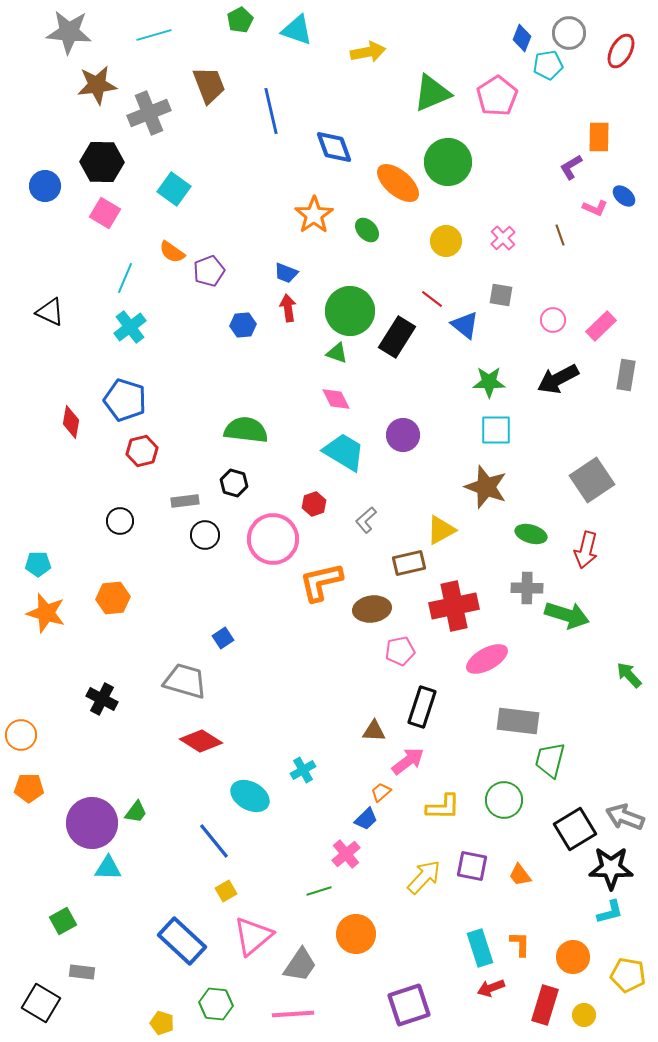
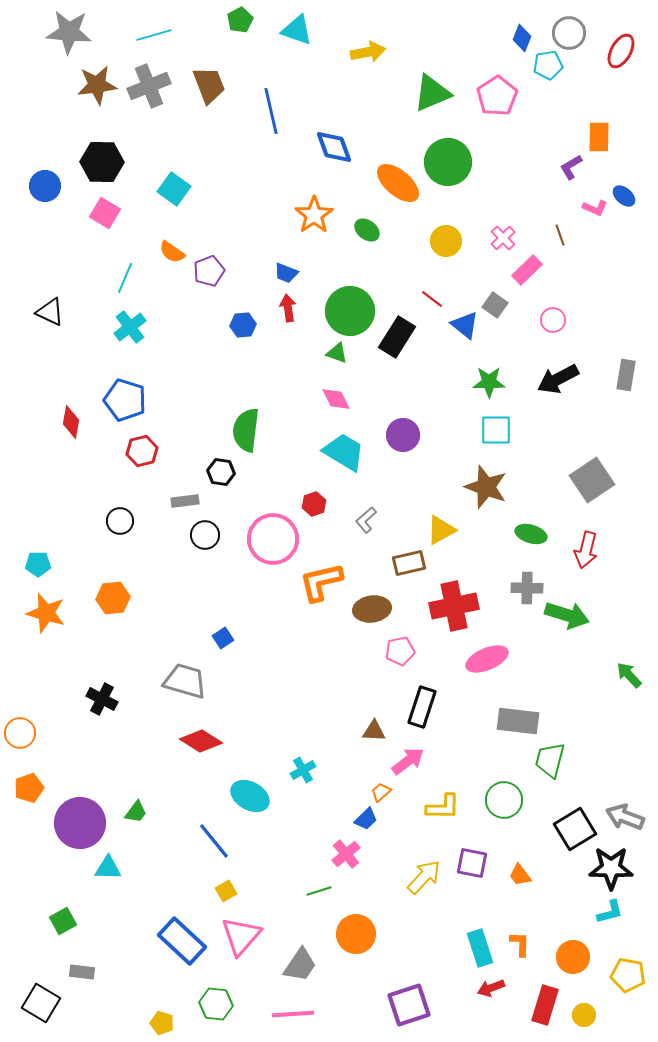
gray cross at (149, 113): moved 27 px up
green ellipse at (367, 230): rotated 10 degrees counterclockwise
gray square at (501, 295): moved 6 px left, 10 px down; rotated 25 degrees clockwise
pink rectangle at (601, 326): moved 74 px left, 56 px up
green semicircle at (246, 430): rotated 90 degrees counterclockwise
black hexagon at (234, 483): moved 13 px left, 11 px up; rotated 8 degrees counterclockwise
pink ellipse at (487, 659): rotated 6 degrees clockwise
orange circle at (21, 735): moved 1 px left, 2 px up
orange pentagon at (29, 788): rotated 20 degrees counterclockwise
purple circle at (92, 823): moved 12 px left
purple square at (472, 866): moved 3 px up
pink triangle at (253, 936): moved 12 px left; rotated 9 degrees counterclockwise
